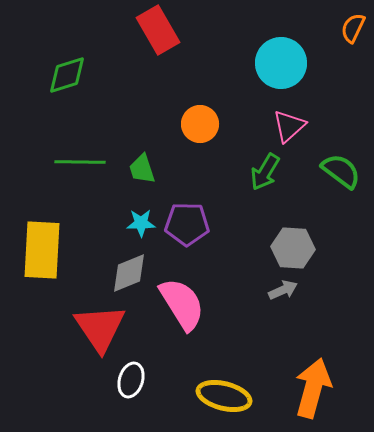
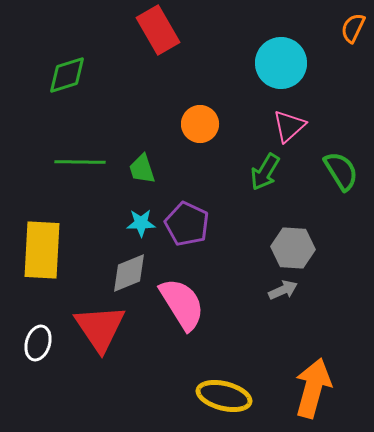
green semicircle: rotated 21 degrees clockwise
purple pentagon: rotated 24 degrees clockwise
white ellipse: moved 93 px left, 37 px up
